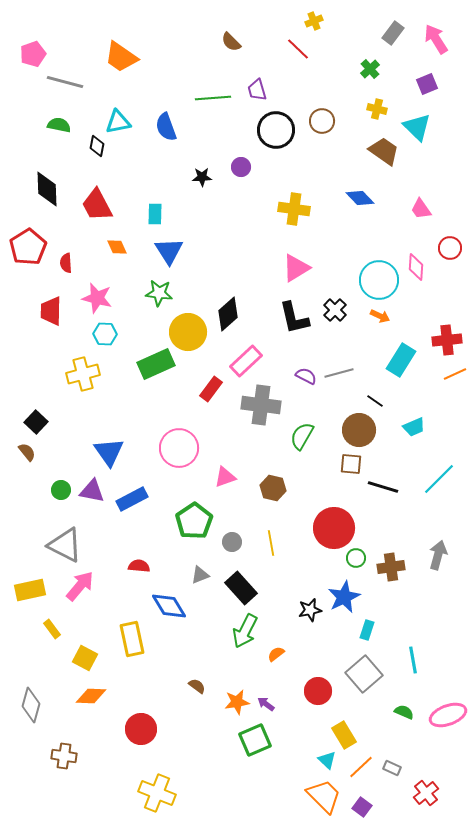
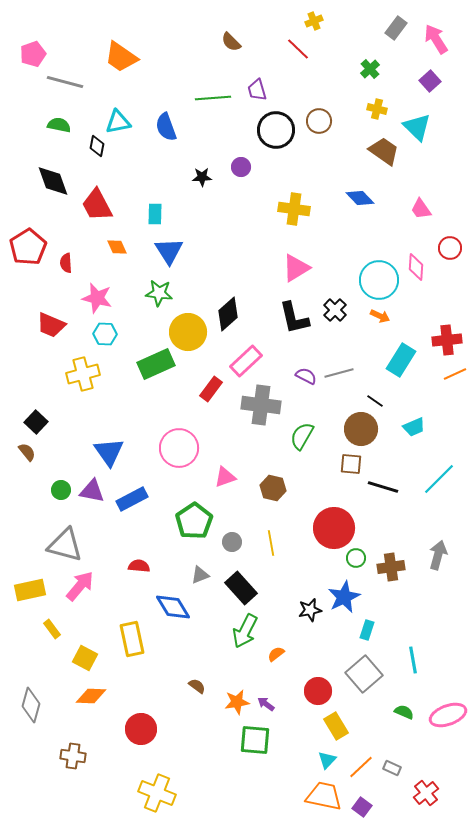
gray rectangle at (393, 33): moved 3 px right, 5 px up
purple square at (427, 84): moved 3 px right, 3 px up; rotated 20 degrees counterclockwise
brown circle at (322, 121): moved 3 px left
black diamond at (47, 189): moved 6 px right, 8 px up; rotated 18 degrees counterclockwise
red trapezoid at (51, 311): moved 14 px down; rotated 68 degrees counterclockwise
brown circle at (359, 430): moved 2 px right, 1 px up
gray triangle at (65, 545): rotated 12 degrees counterclockwise
blue diamond at (169, 606): moved 4 px right, 1 px down
yellow rectangle at (344, 735): moved 8 px left, 9 px up
green square at (255, 740): rotated 28 degrees clockwise
brown cross at (64, 756): moved 9 px right
cyan triangle at (327, 760): rotated 30 degrees clockwise
orange trapezoid at (324, 796): rotated 33 degrees counterclockwise
